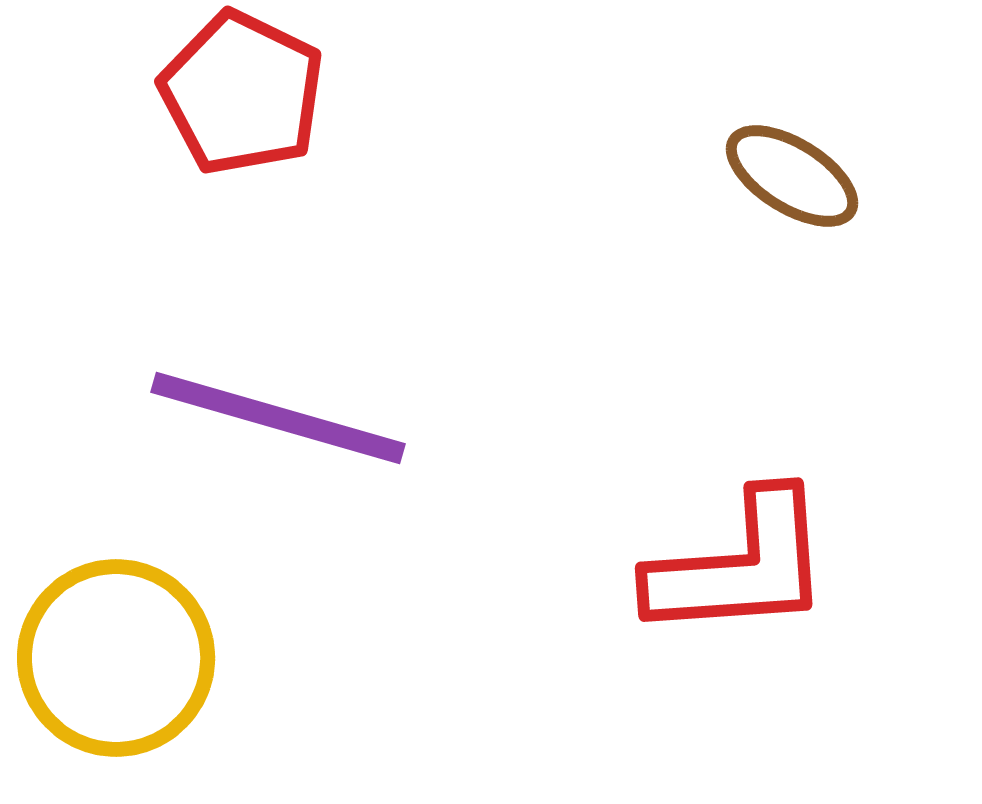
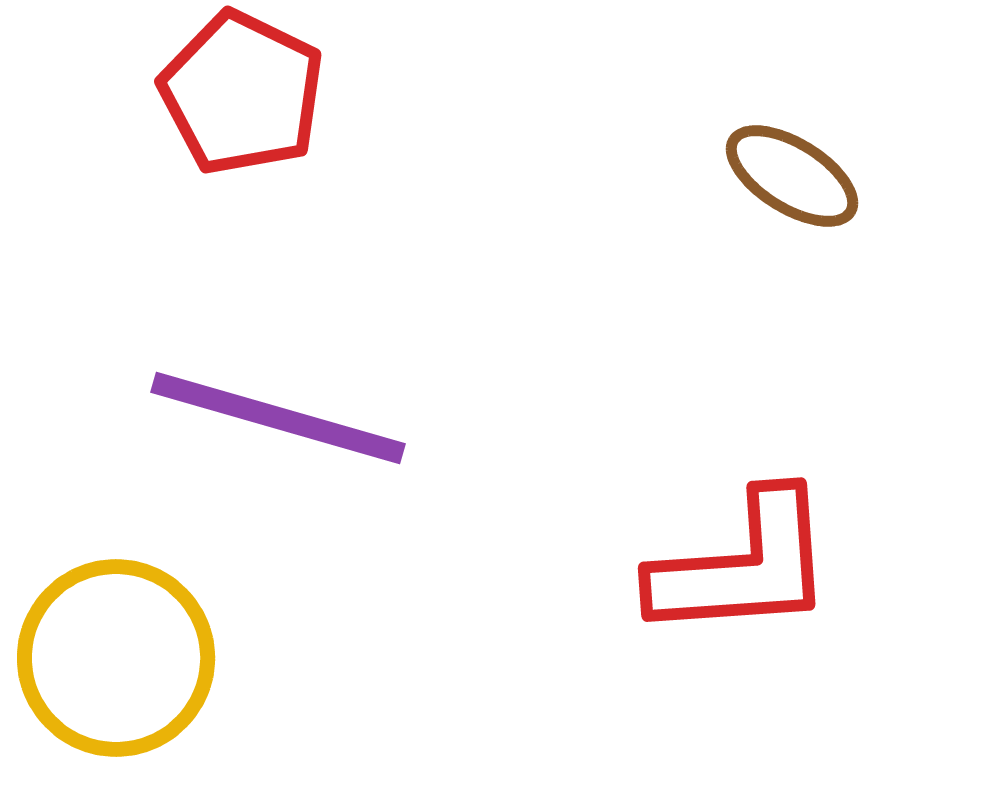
red L-shape: moved 3 px right
